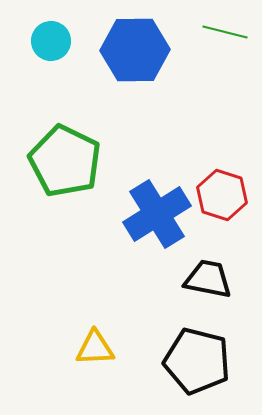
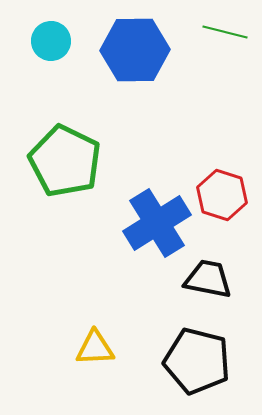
blue cross: moved 9 px down
